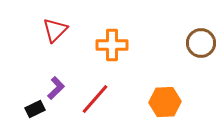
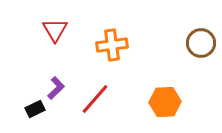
red triangle: rotated 16 degrees counterclockwise
orange cross: rotated 8 degrees counterclockwise
